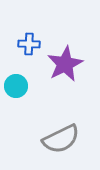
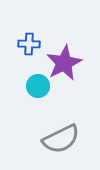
purple star: moved 1 px left, 1 px up
cyan circle: moved 22 px right
